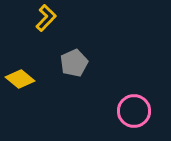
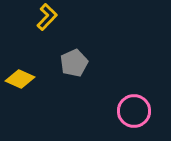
yellow L-shape: moved 1 px right, 1 px up
yellow diamond: rotated 16 degrees counterclockwise
